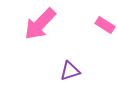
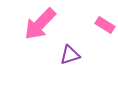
purple triangle: moved 16 px up
